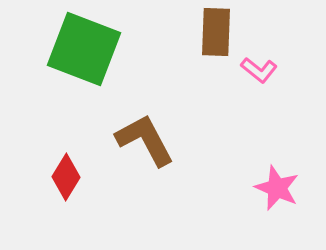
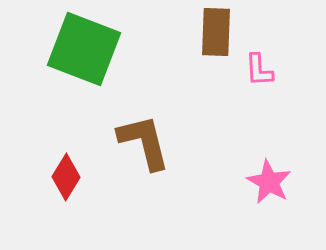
pink L-shape: rotated 48 degrees clockwise
brown L-shape: moved 1 px left, 2 px down; rotated 14 degrees clockwise
pink star: moved 8 px left, 6 px up; rotated 6 degrees clockwise
